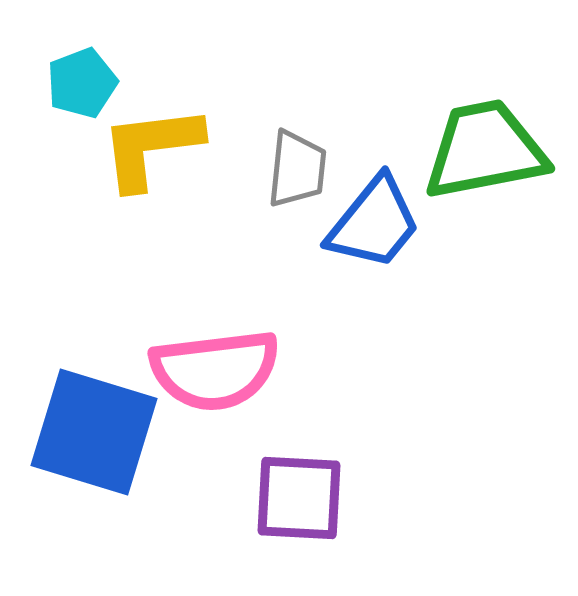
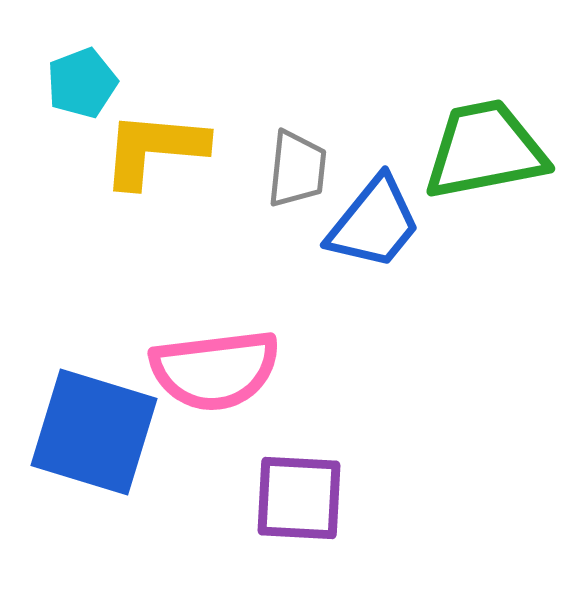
yellow L-shape: moved 3 px right, 2 px down; rotated 12 degrees clockwise
